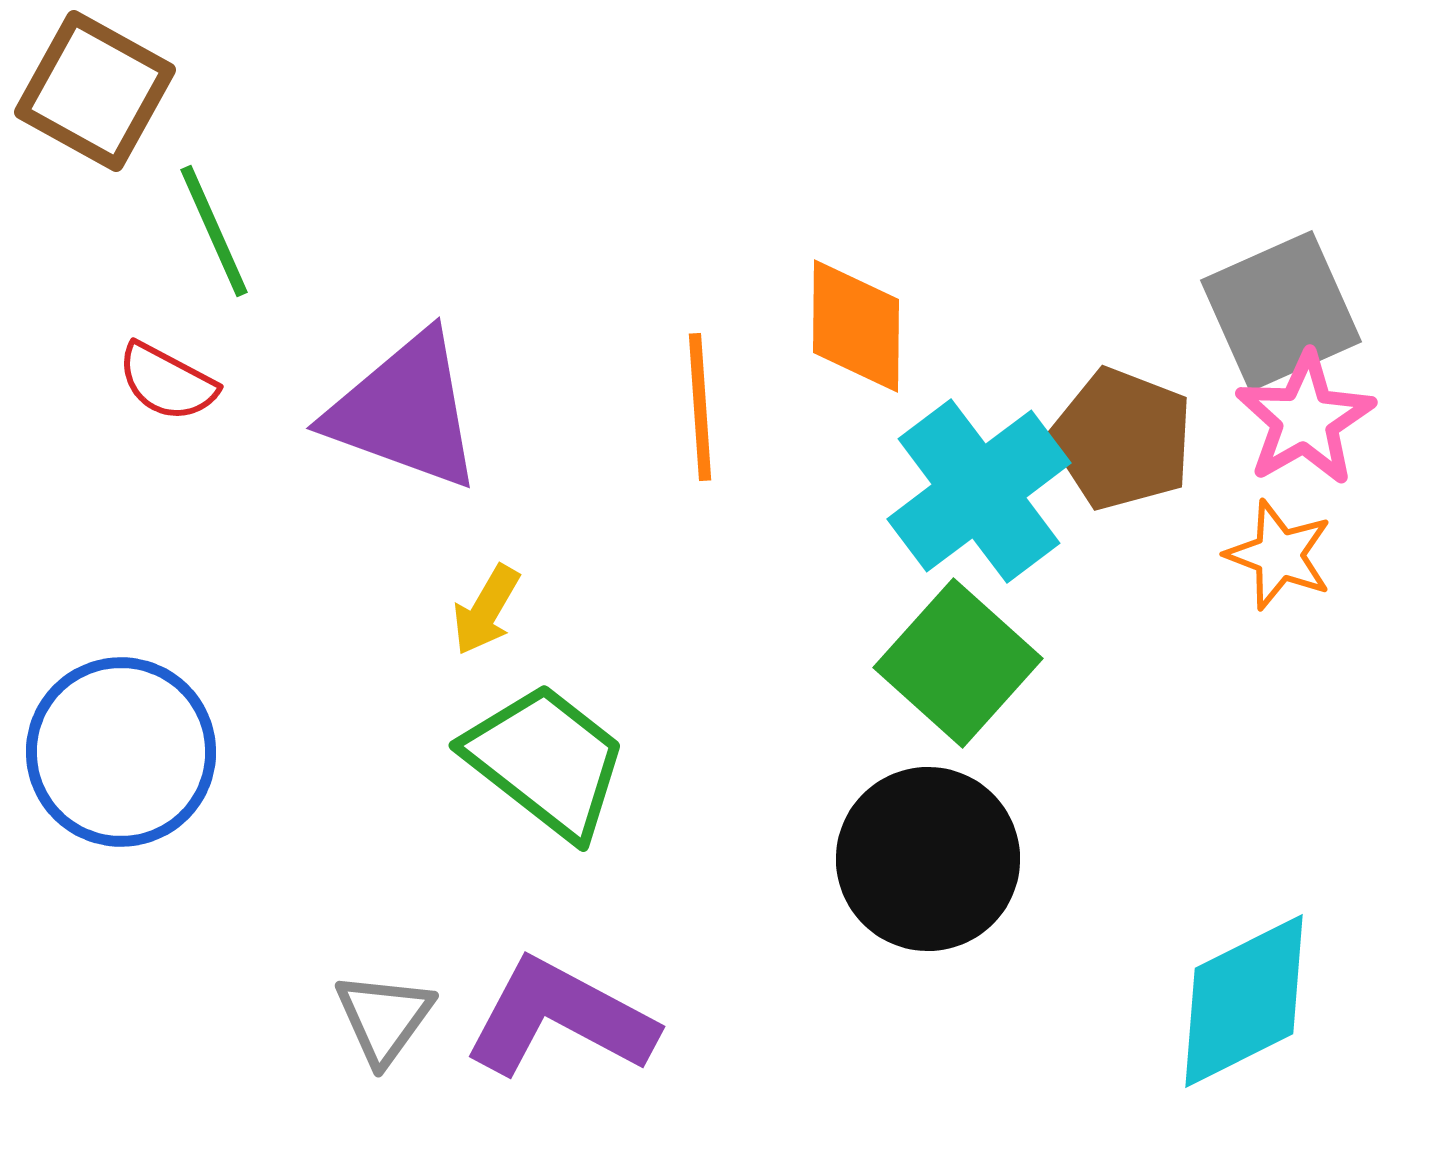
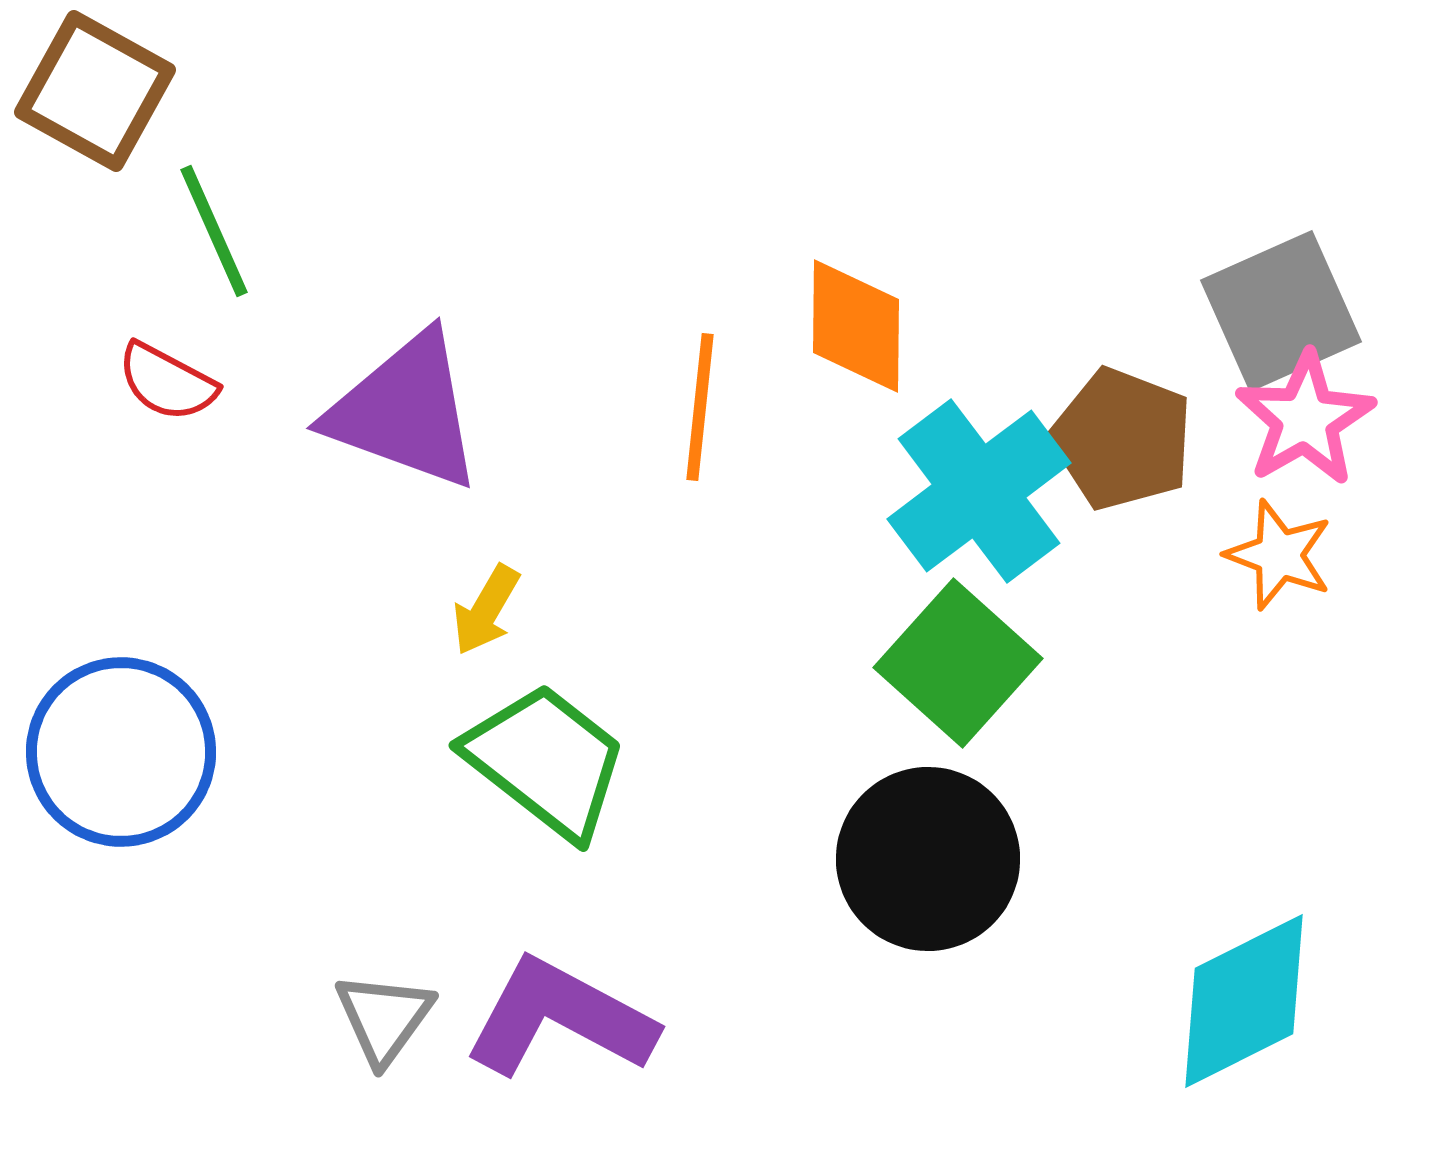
orange line: rotated 10 degrees clockwise
